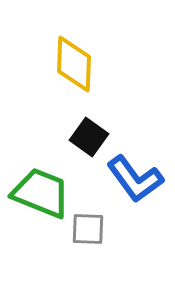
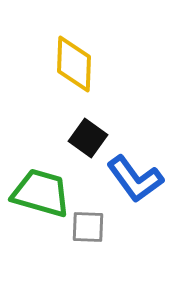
black square: moved 1 px left, 1 px down
green trapezoid: rotated 6 degrees counterclockwise
gray square: moved 2 px up
